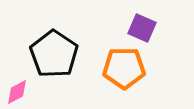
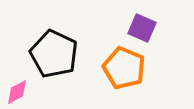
black pentagon: rotated 9 degrees counterclockwise
orange pentagon: rotated 24 degrees clockwise
